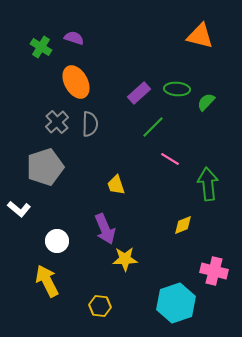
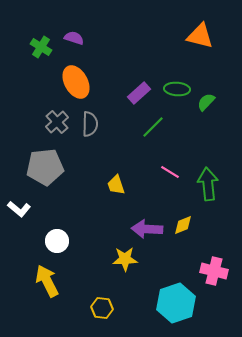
pink line: moved 13 px down
gray pentagon: rotated 12 degrees clockwise
purple arrow: moved 42 px right; rotated 116 degrees clockwise
yellow hexagon: moved 2 px right, 2 px down
